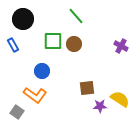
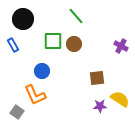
brown square: moved 10 px right, 10 px up
orange L-shape: rotated 30 degrees clockwise
